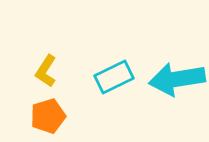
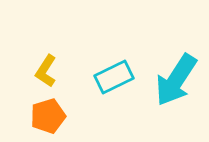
cyan arrow: moved 1 px left, 1 px down; rotated 48 degrees counterclockwise
